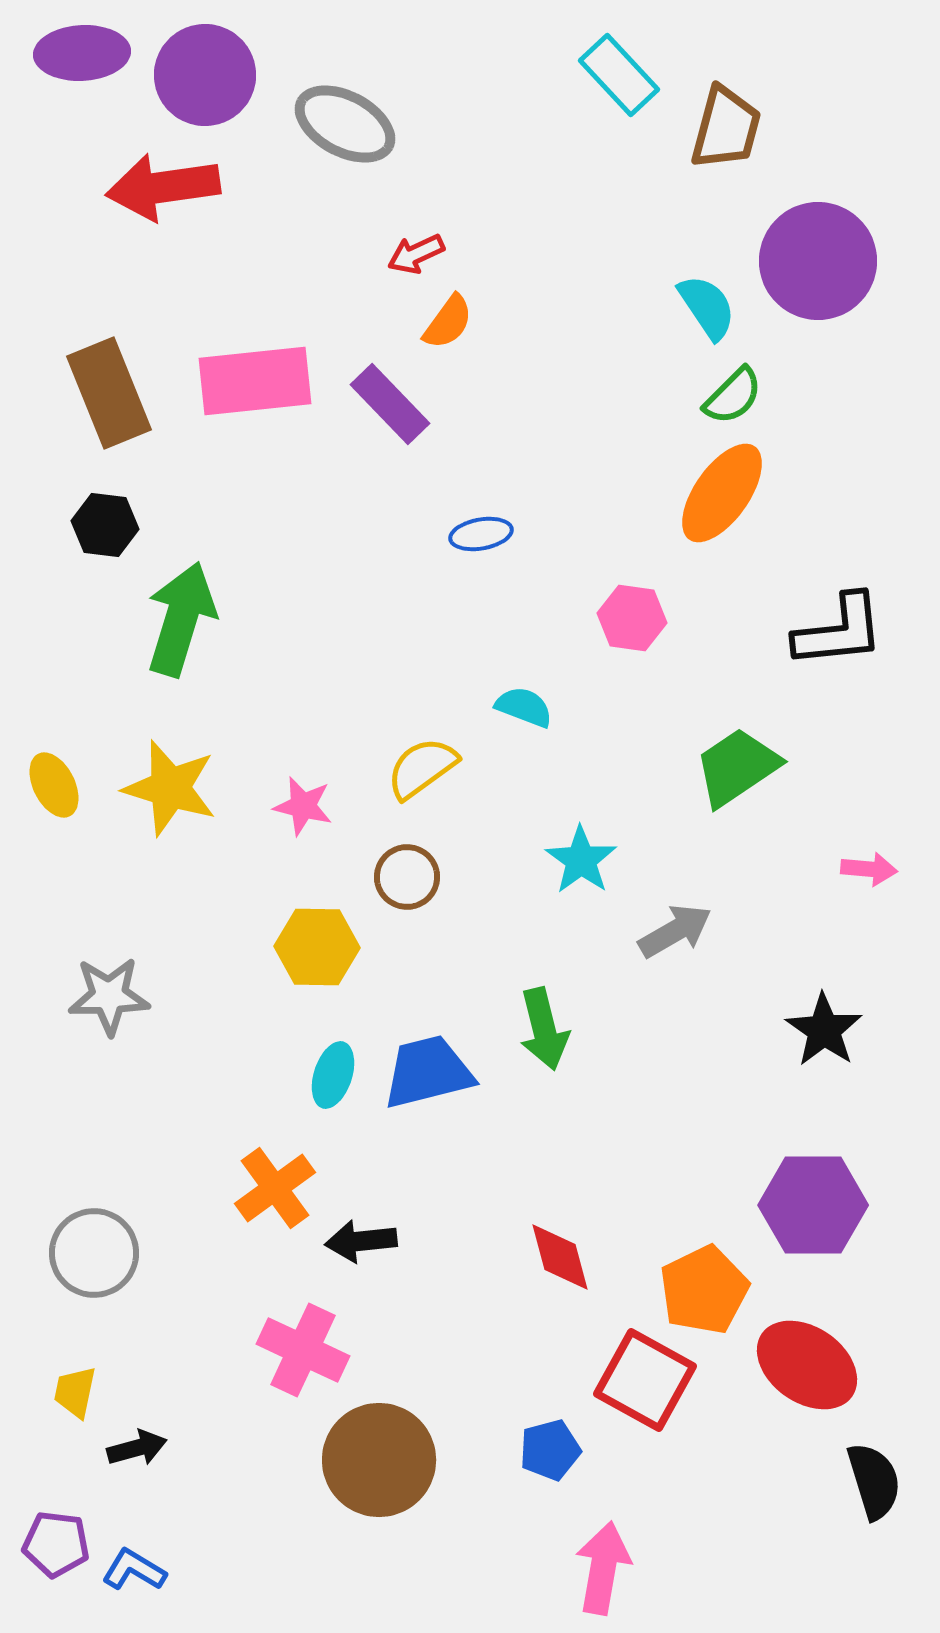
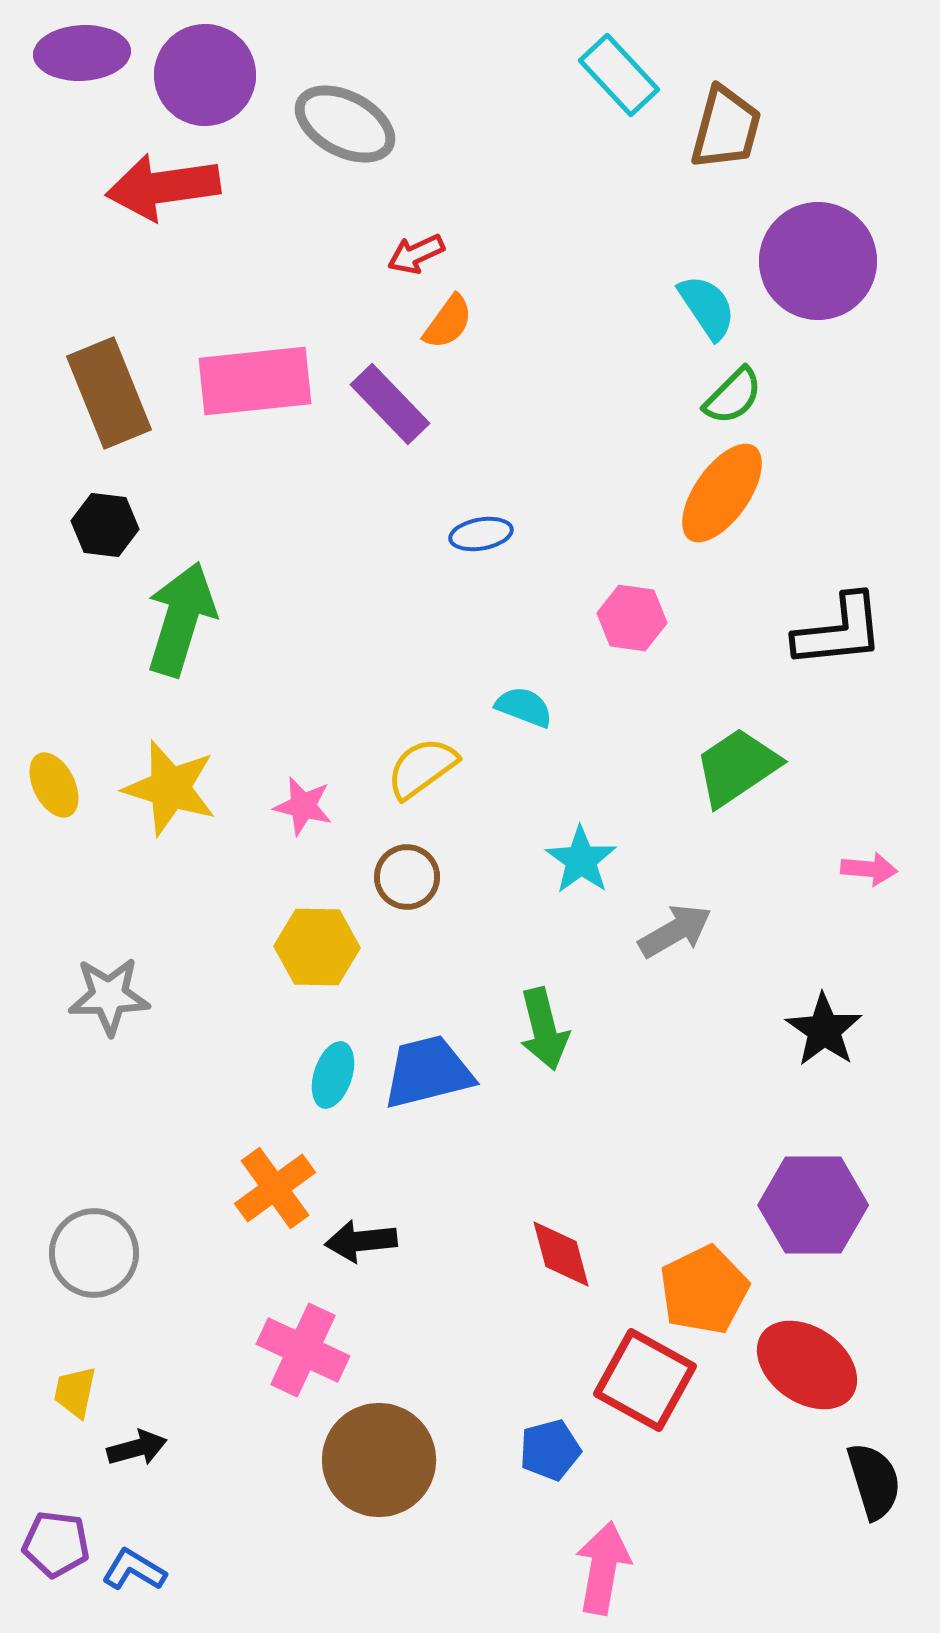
red diamond at (560, 1257): moved 1 px right, 3 px up
